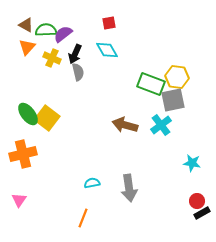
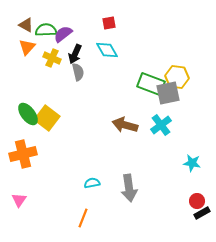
gray square: moved 5 px left, 7 px up
